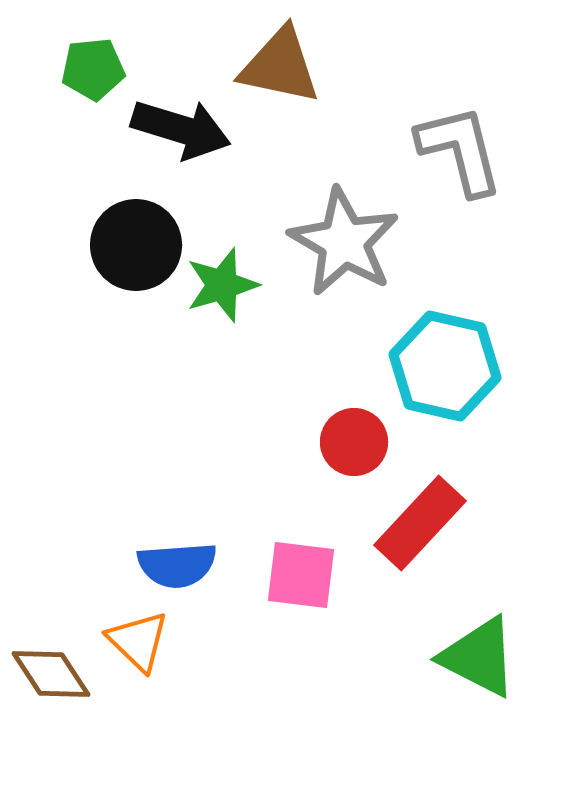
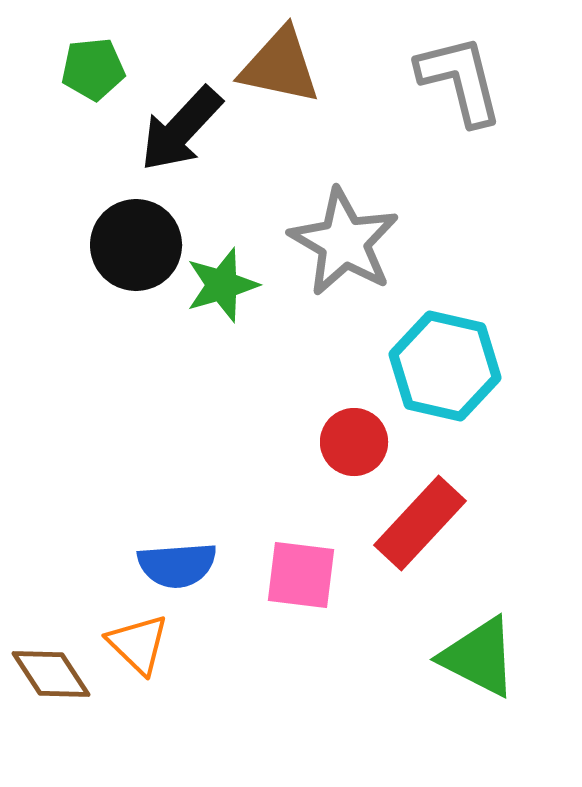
black arrow: rotated 116 degrees clockwise
gray L-shape: moved 70 px up
orange triangle: moved 3 px down
